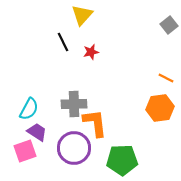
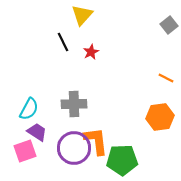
red star: rotated 14 degrees counterclockwise
orange hexagon: moved 9 px down
orange L-shape: moved 1 px right, 18 px down
